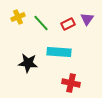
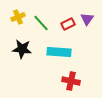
black star: moved 6 px left, 14 px up
red cross: moved 2 px up
